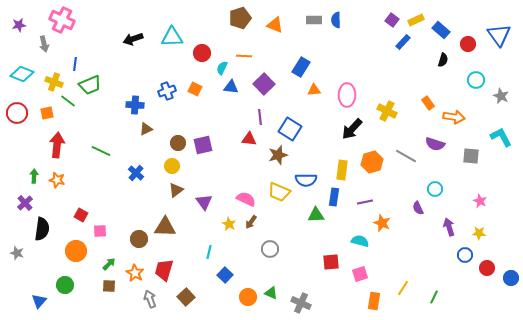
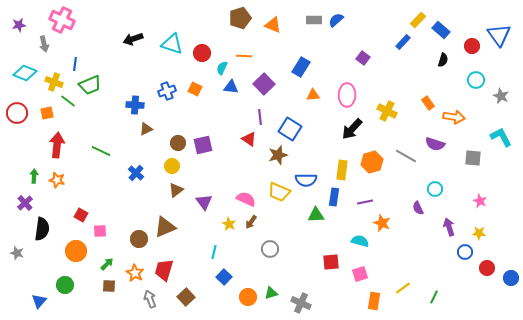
blue semicircle at (336, 20): rotated 49 degrees clockwise
purple square at (392, 20): moved 29 px left, 38 px down
yellow rectangle at (416, 20): moved 2 px right; rotated 21 degrees counterclockwise
orange triangle at (275, 25): moved 2 px left
cyan triangle at (172, 37): moved 7 px down; rotated 20 degrees clockwise
red circle at (468, 44): moved 4 px right, 2 px down
cyan diamond at (22, 74): moved 3 px right, 1 px up
orange triangle at (314, 90): moved 1 px left, 5 px down
red triangle at (249, 139): rotated 28 degrees clockwise
gray square at (471, 156): moved 2 px right, 2 px down
brown triangle at (165, 227): rotated 25 degrees counterclockwise
cyan line at (209, 252): moved 5 px right
blue circle at (465, 255): moved 3 px up
green arrow at (109, 264): moved 2 px left
blue square at (225, 275): moved 1 px left, 2 px down
yellow line at (403, 288): rotated 21 degrees clockwise
green triangle at (271, 293): rotated 40 degrees counterclockwise
